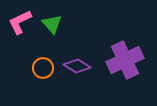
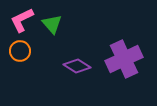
pink L-shape: moved 2 px right, 2 px up
purple cross: moved 1 px left, 1 px up
orange circle: moved 23 px left, 17 px up
